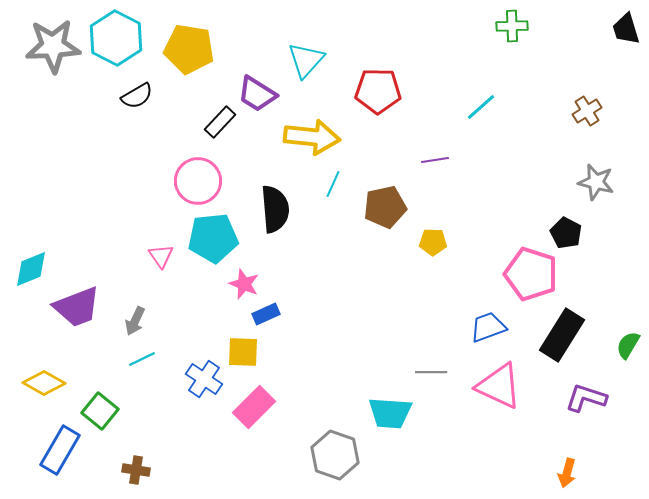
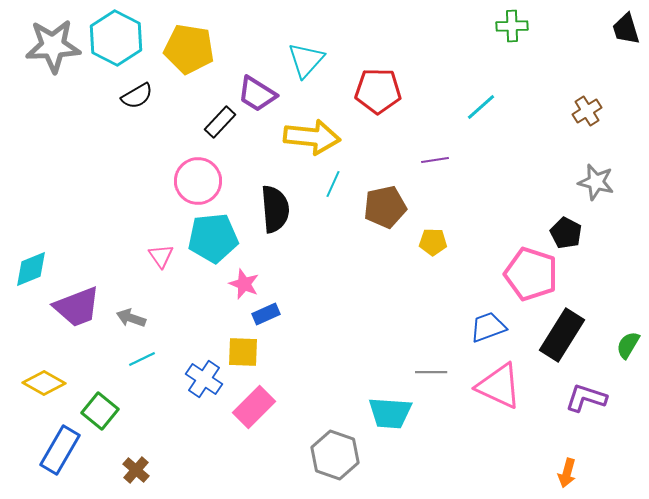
gray arrow at (135, 321): moved 4 px left, 3 px up; rotated 84 degrees clockwise
brown cross at (136, 470): rotated 32 degrees clockwise
